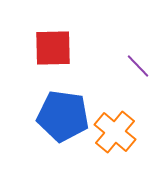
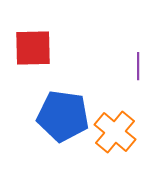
red square: moved 20 px left
purple line: rotated 44 degrees clockwise
